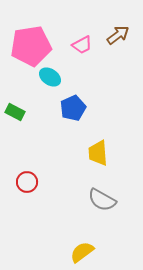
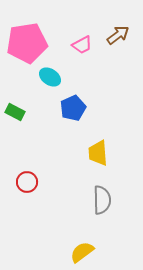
pink pentagon: moved 4 px left, 3 px up
gray semicircle: rotated 120 degrees counterclockwise
